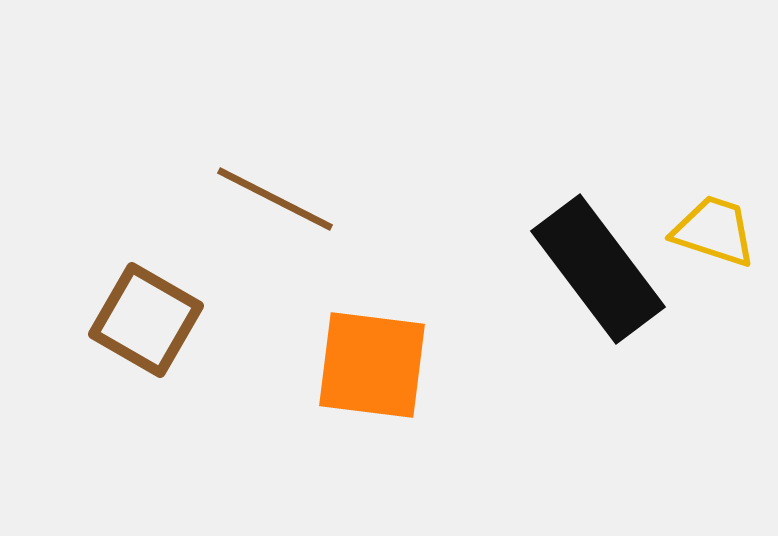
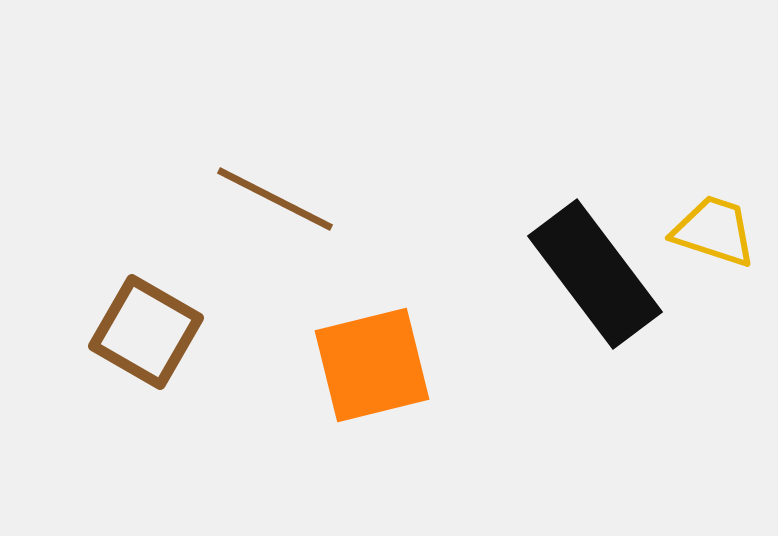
black rectangle: moved 3 px left, 5 px down
brown square: moved 12 px down
orange square: rotated 21 degrees counterclockwise
